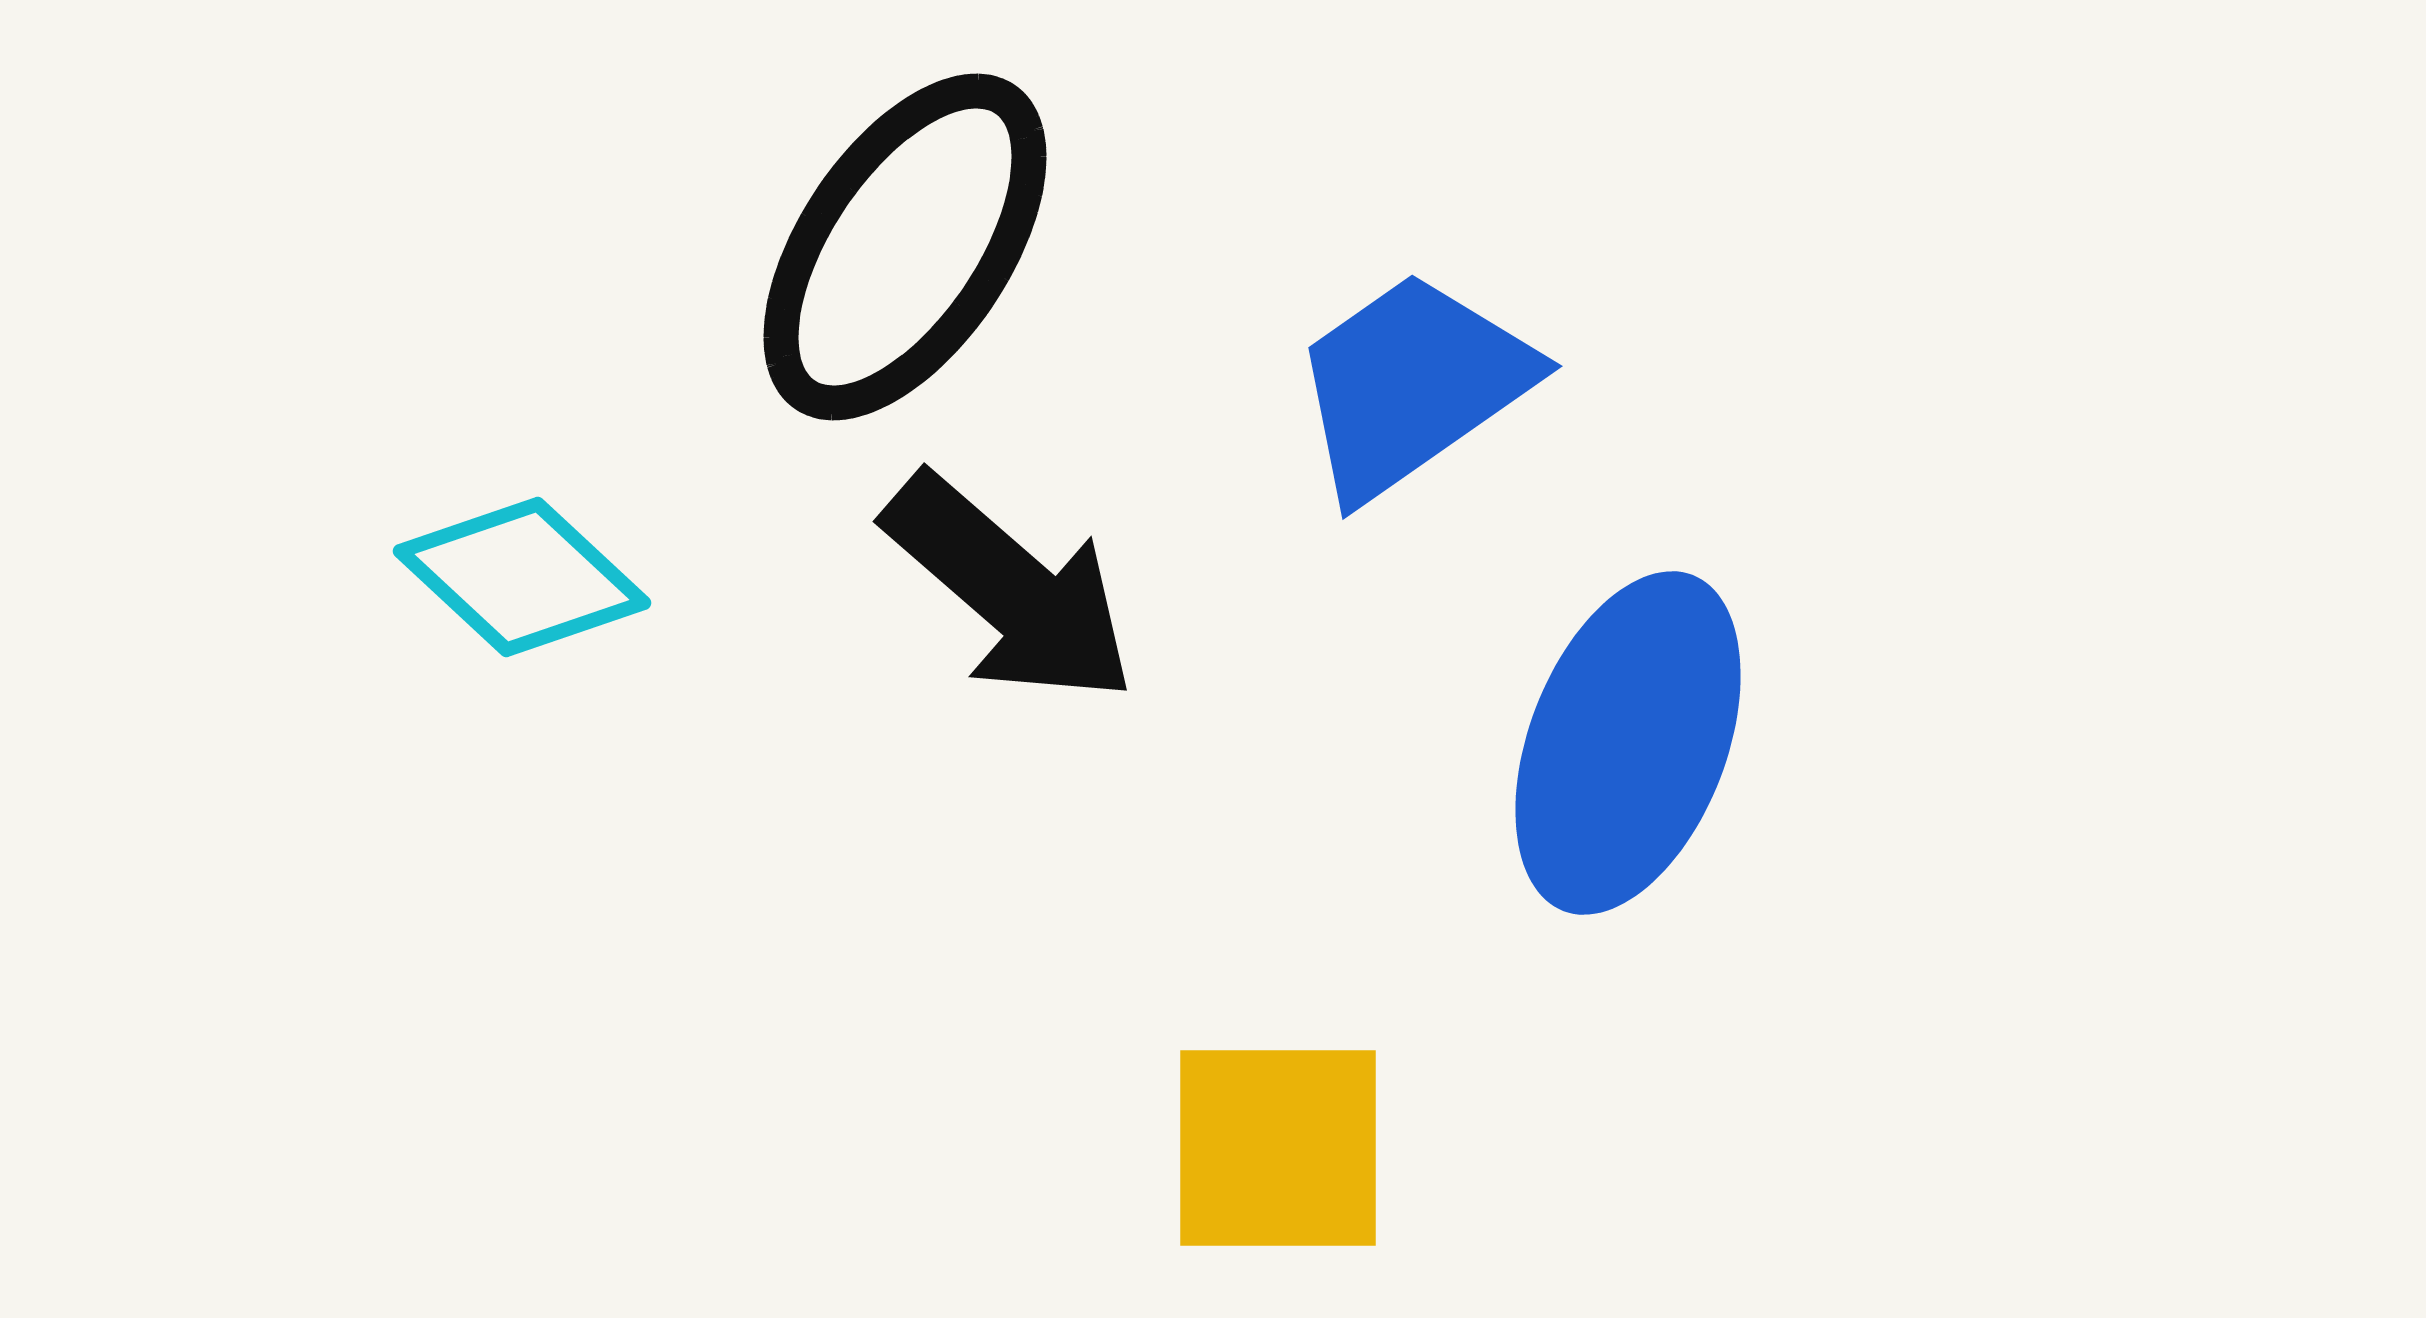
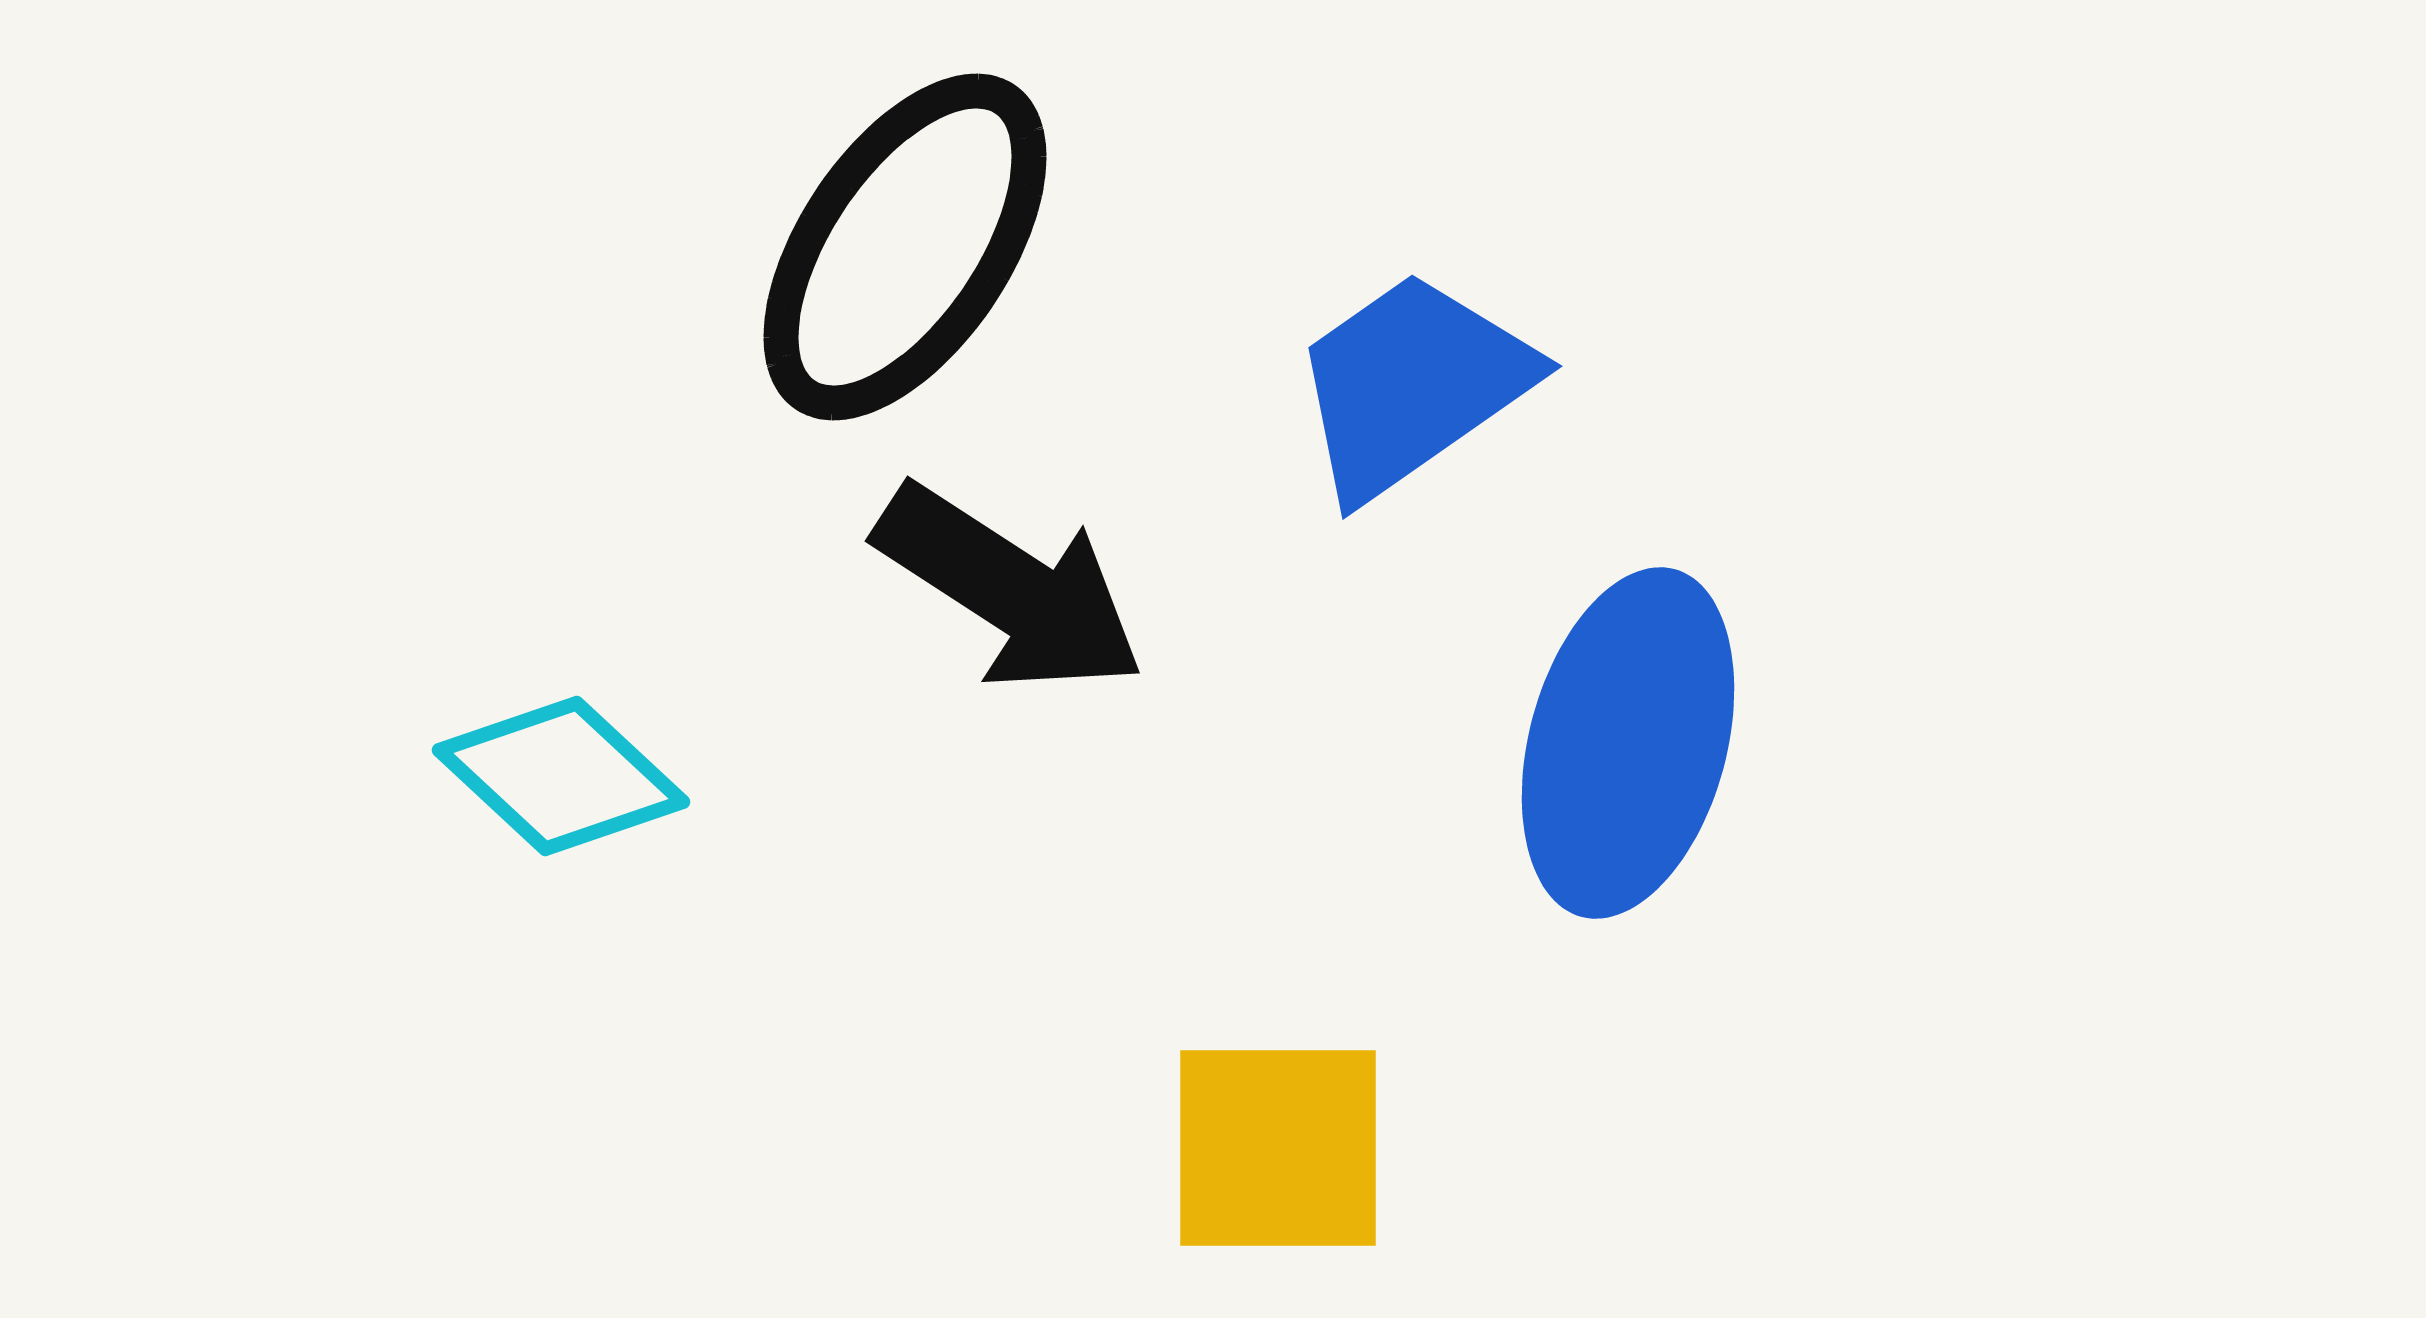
cyan diamond: moved 39 px right, 199 px down
black arrow: rotated 8 degrees counterclockwise
blue ellipse: rotated 6 degrees counterclockwise
